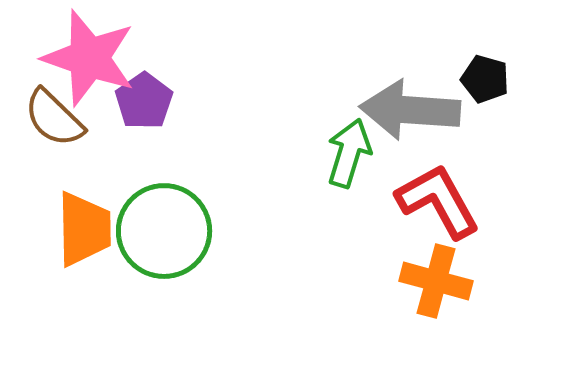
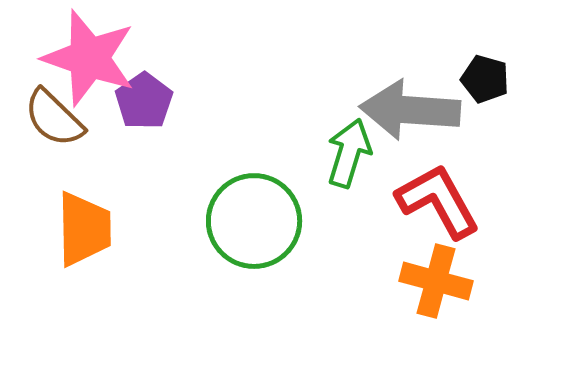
green circle: moved 90 px right, 10 px up
